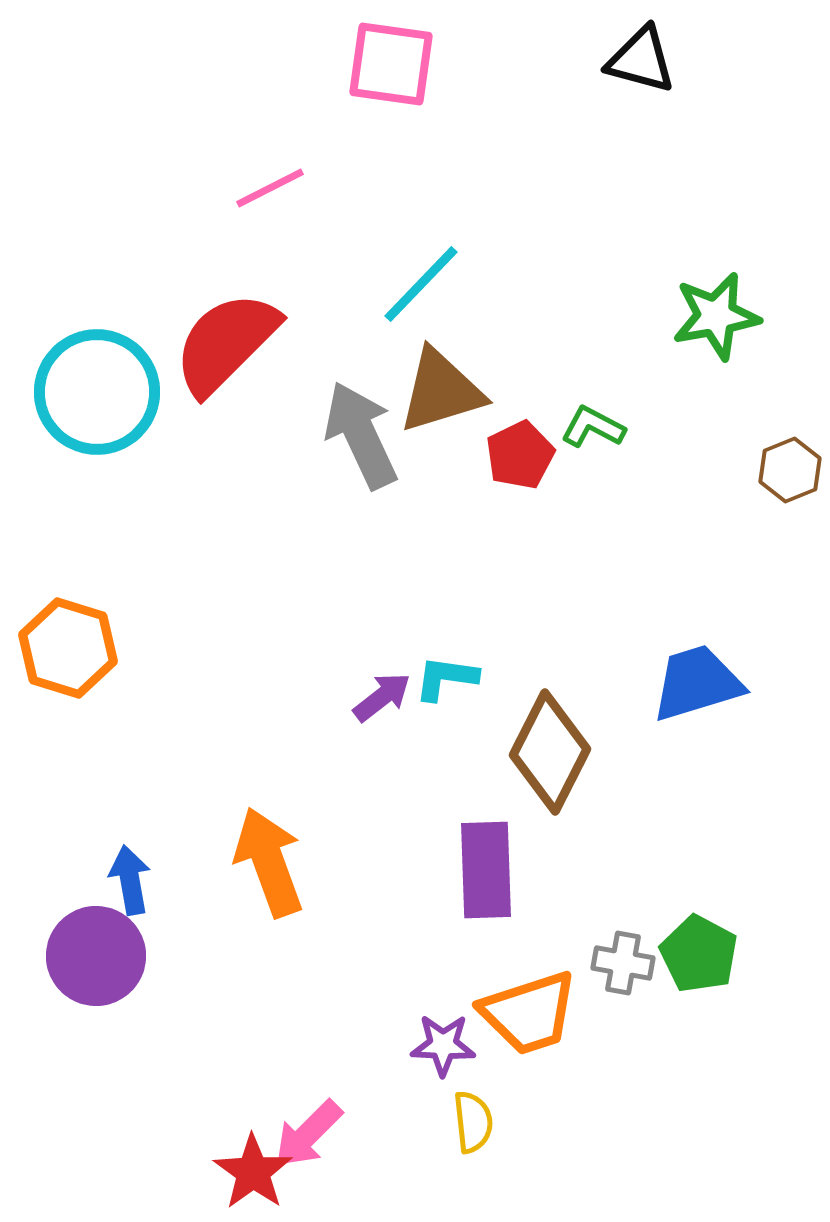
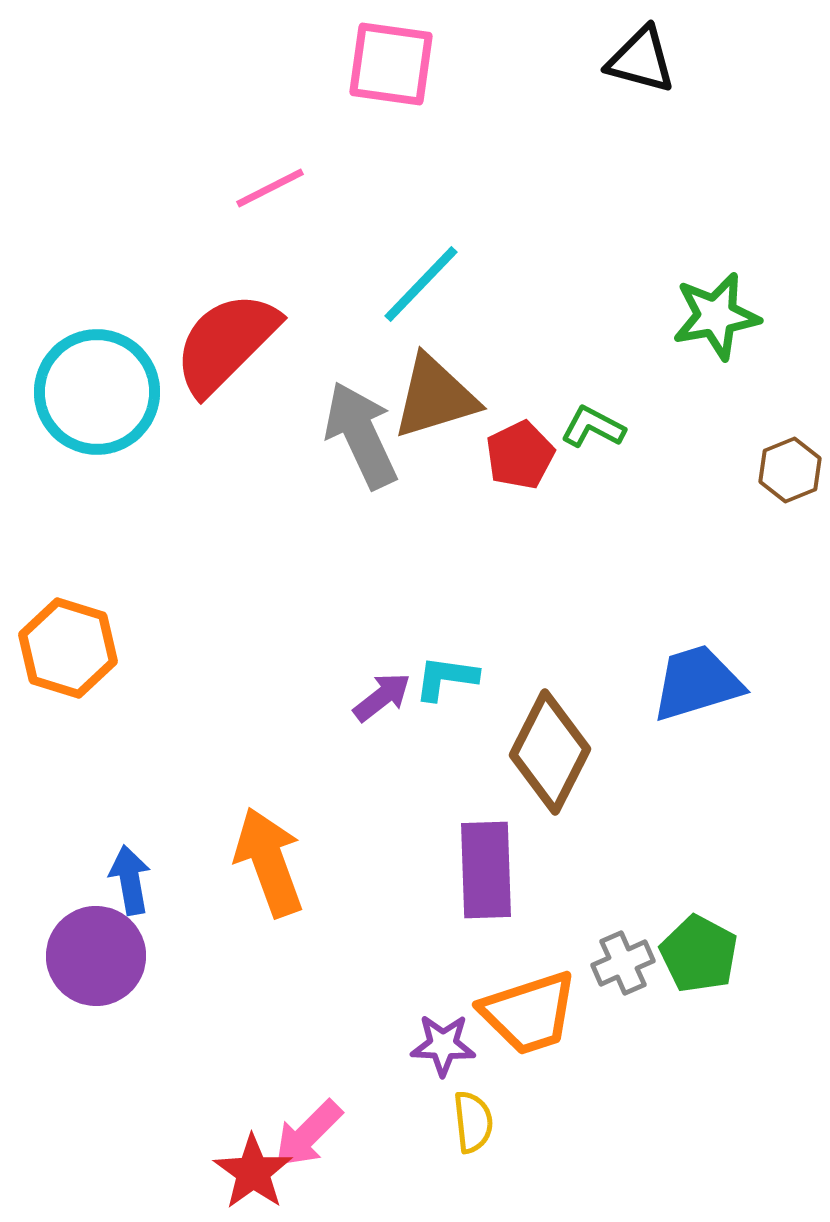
brown triangle: moved 6 px left, 6 px down
gray cross: rotated 34 degrees counterclockwise
